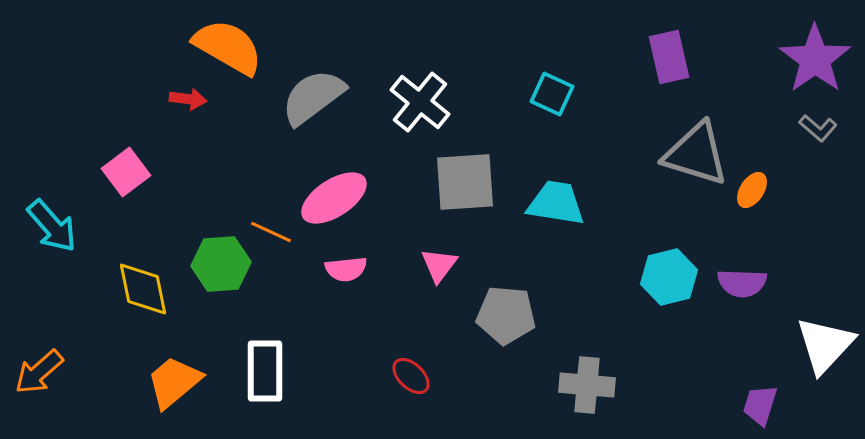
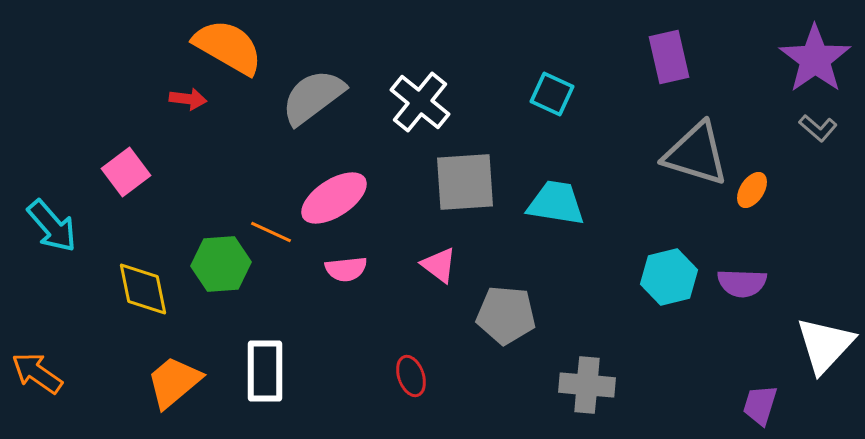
pink triangle: rotated 30 degrees counterclockwise
orange arrow: moved 2 px left, 1 px down; rotated 76 degrees clockwise
red ellipse: rotated 27 degrees clockwise
